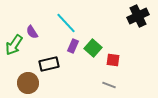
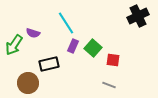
cyan line: rotated 10 degrees clockwise
purple semicircle: moved 1 px right, 1 px down; rotated 40 degrees counterclockwise
